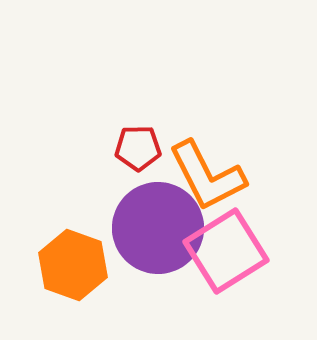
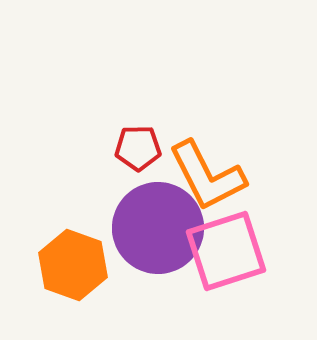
pink square: rotated 14 degrees clockwise
